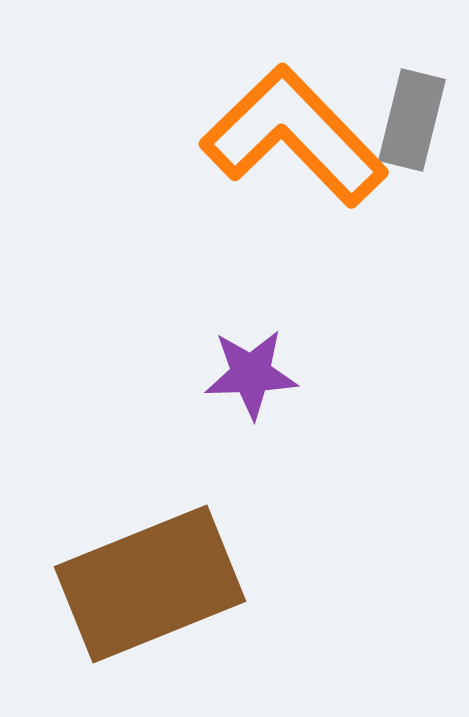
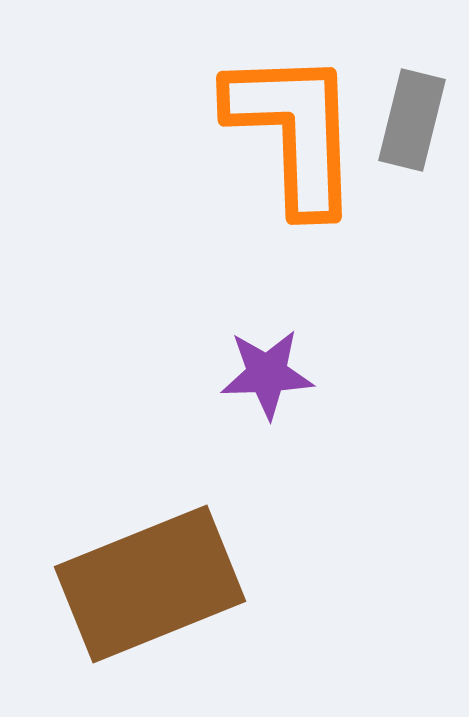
orange L-shape: moved 5 px up; rotated 42 degrees clockwise
purple star: moved 16 px right
